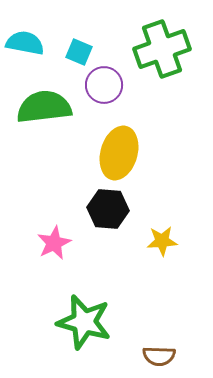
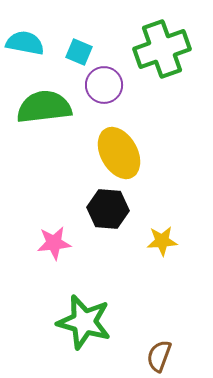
yellow ellipse: rotated 45 degrees counterclockwise
pink star: rotated 20 degrees clockwise
brown semicircle: rotated 108 degrees clockwise
